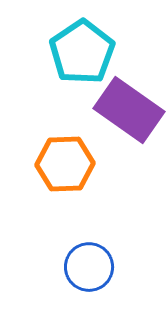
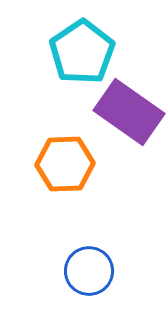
purple rectangle: moved 2 px down
blue circle: moved 4 px down
